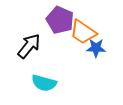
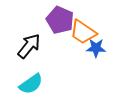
cyan semicircle: moved 13 px left, 1 px down; rotated 50 degrees counterclockwise
